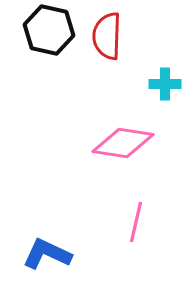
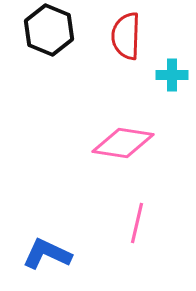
black hexagon: rotated 9 degrees clockwise
red semicircle: moved 19 px right
cyan cross: moved 7 px right, 9 px up
pink line: moved 1 px right, 1 px down
